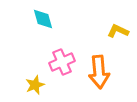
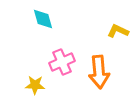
yellow star: rotated 24 degrees clockwise
